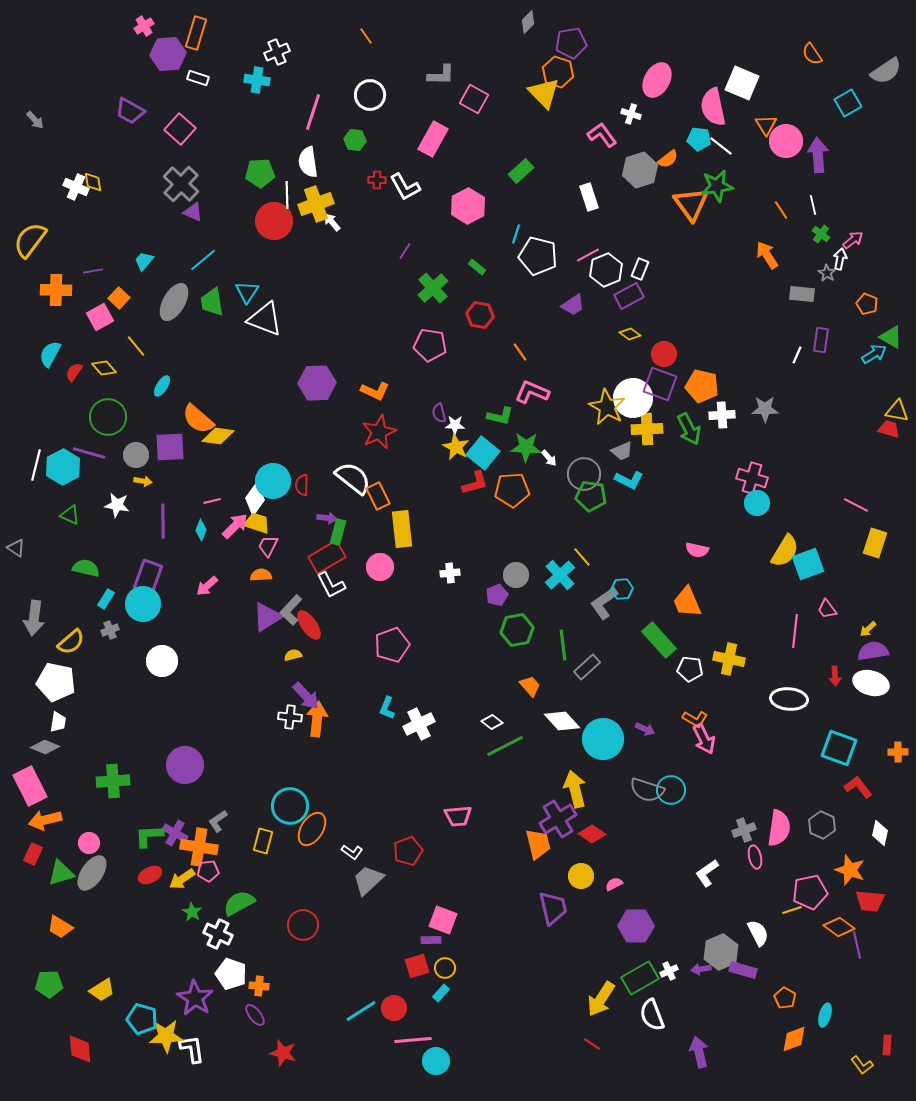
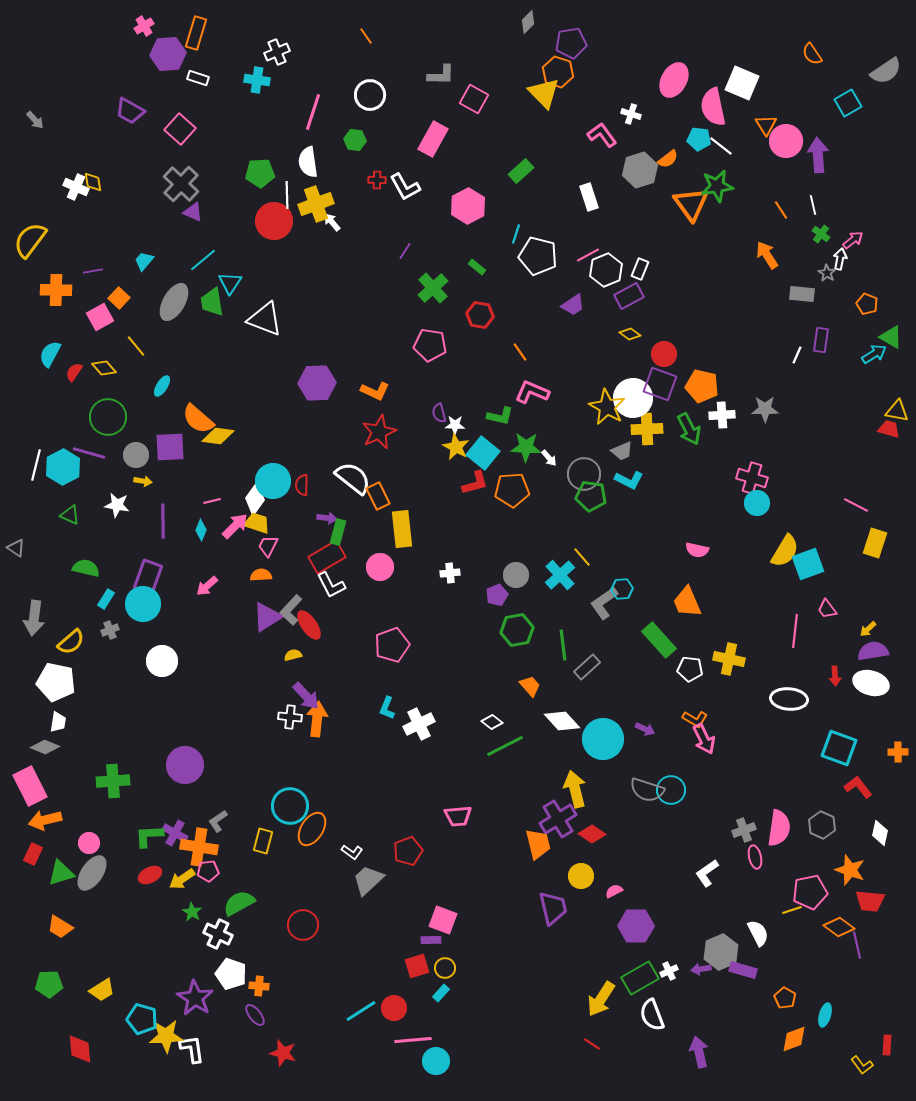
pink ellipse at (657, 80): moved 17 px right
cyan triangle at (247, 292): moved 17 px left, 9 px up
pink semicircle at (614, 884): moved 7 px down
